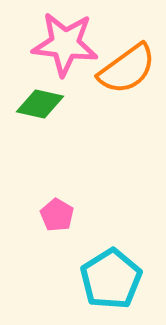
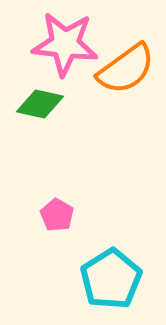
orange semicircle: moved 1 px left
